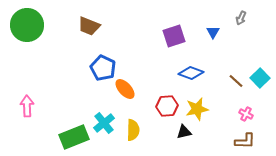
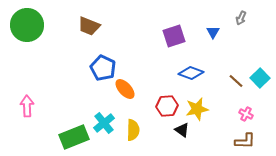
black triangle: moved 2 px left, 2 px up; rotated 49 degrees clockwise
